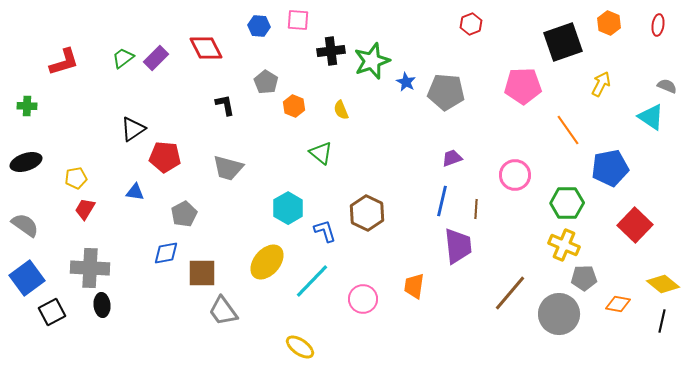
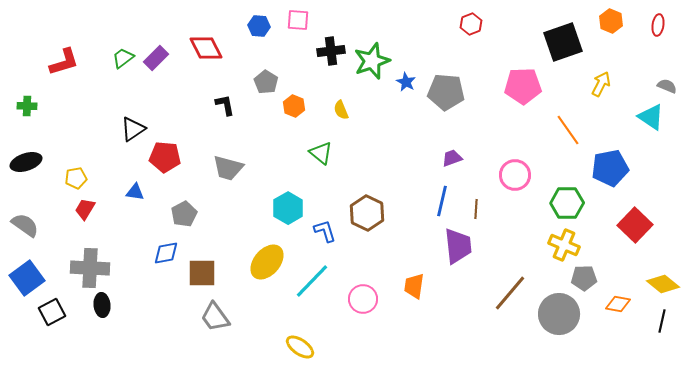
orange hexagon at (609, 23): moved 2 px right, 2 px up
gray trapezoid at (223, 311): moved 8 px left, 6 px down
